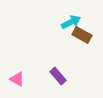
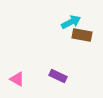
brown rectangle: rotated 18 degrees counterclockwise
purple rectangle: rotated 24 degrees counterclockwise
